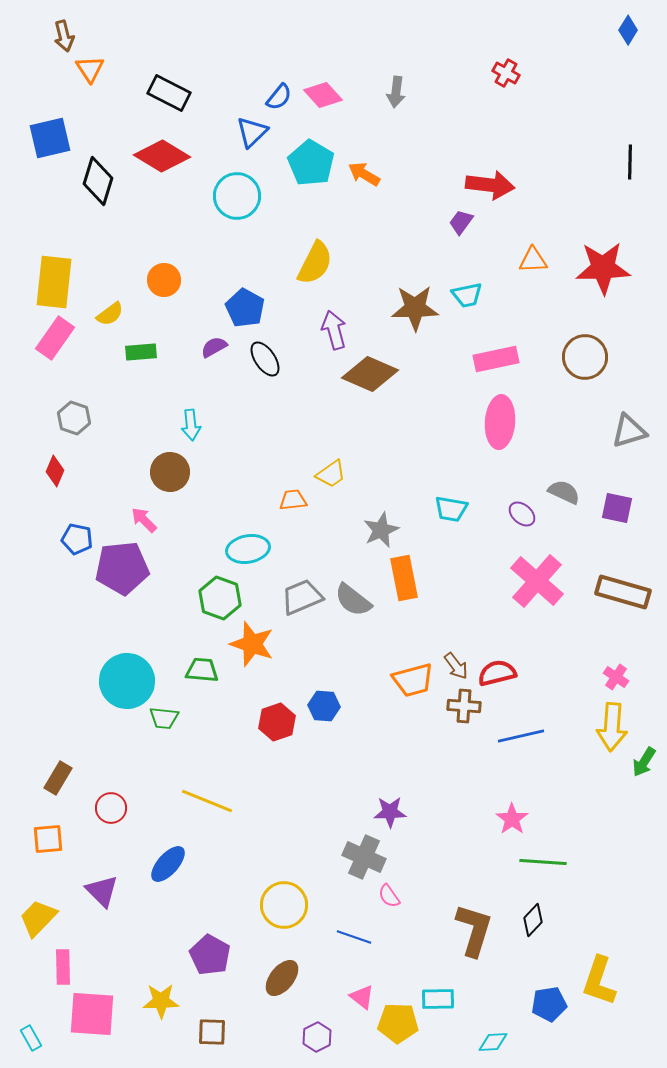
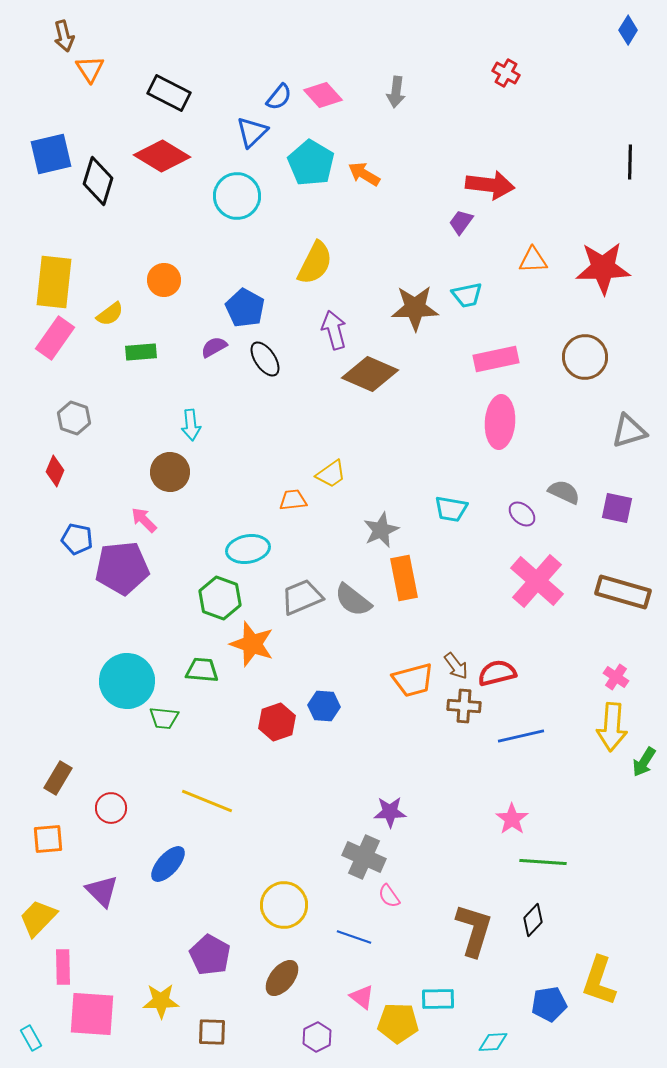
blue square at (50, 138): moved 1 px right, 16 px down
